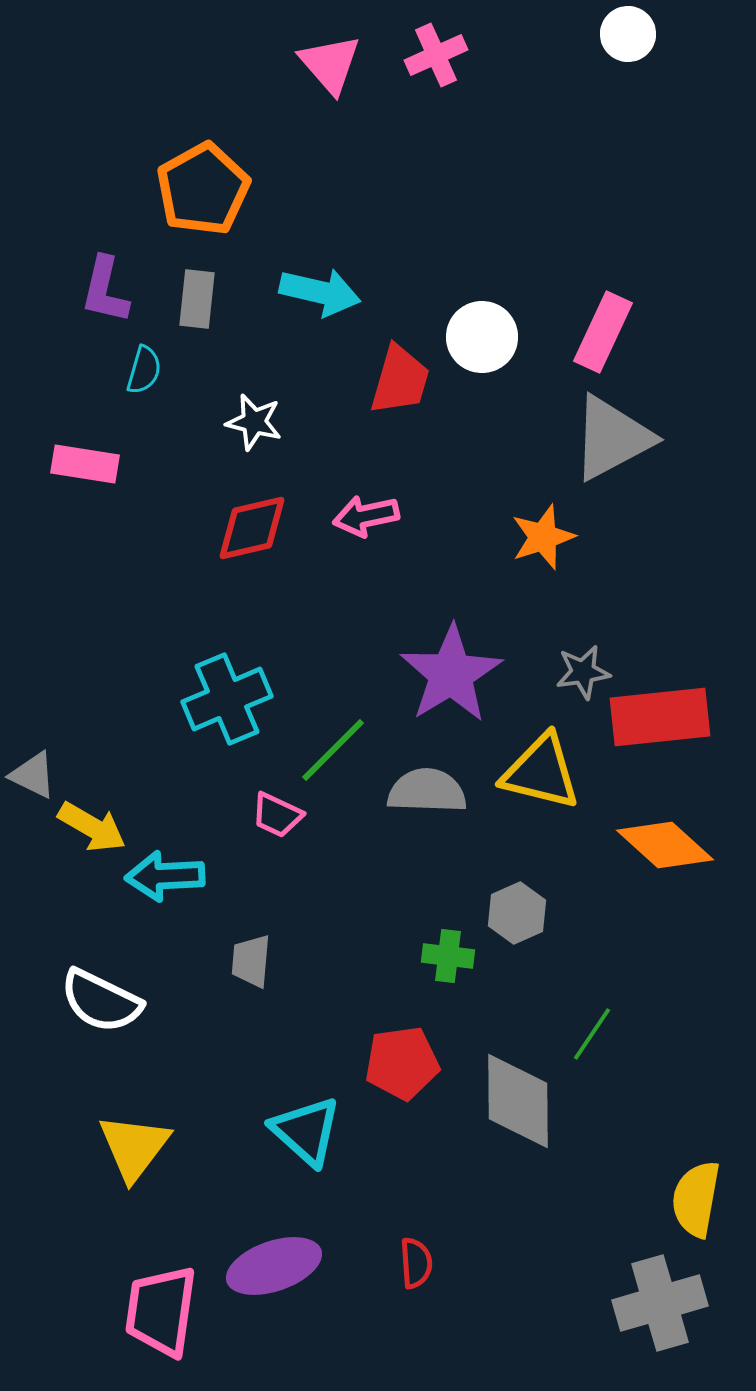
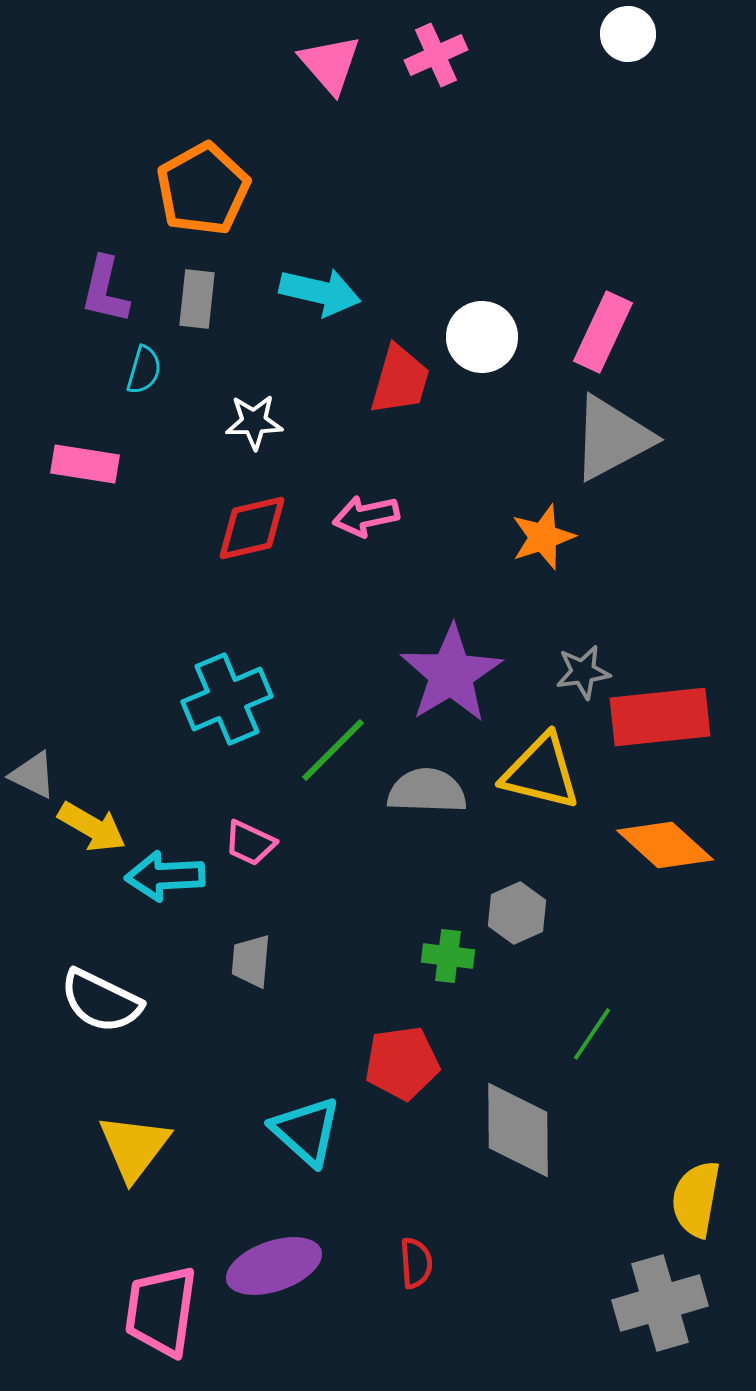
white star at (254, 422): rotated 16 degrees counterclockwise
pink trapezoid at (277, 815): moved 27 px left, 28 px down
gray diamond at (518, 1101): moved 29 px down
